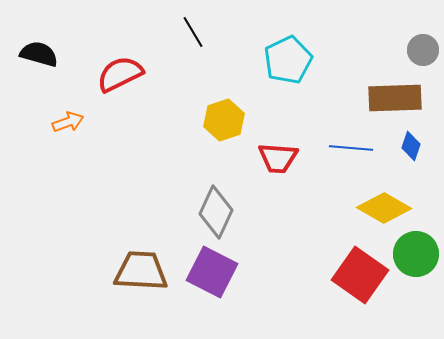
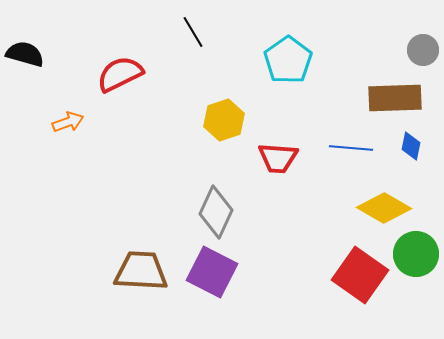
black semicircle: moved 14 px left
cyan pentagon: rotated 9 degrees counterclockwise
blue diamond: rotated 8 degrees counterclockwise
